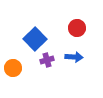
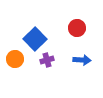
blue arrow: moved 8 px right, 3 px down
orange circle: moved 2 px right, 9 px up
